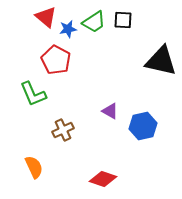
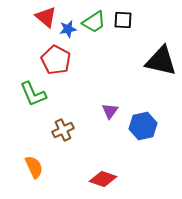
purple triangle: rotated 36 degrees clockwise
